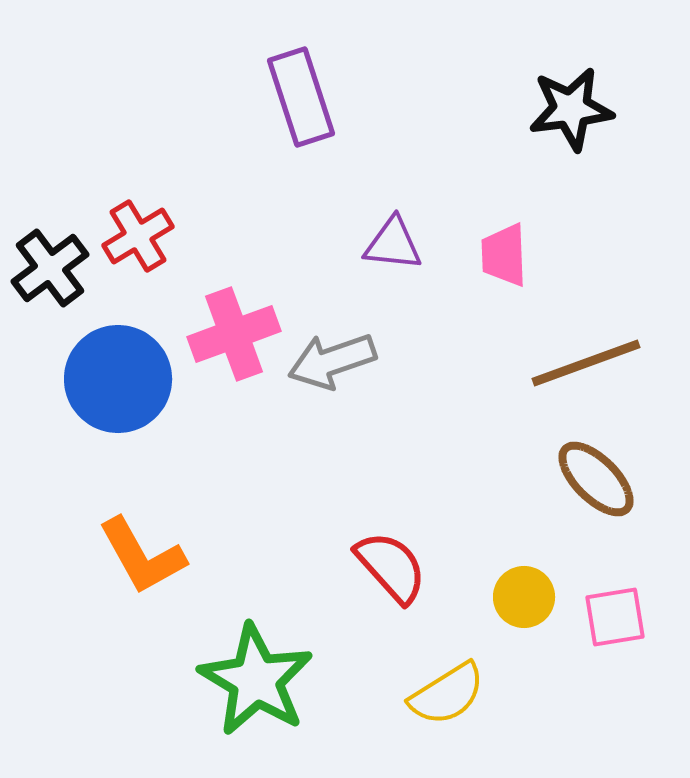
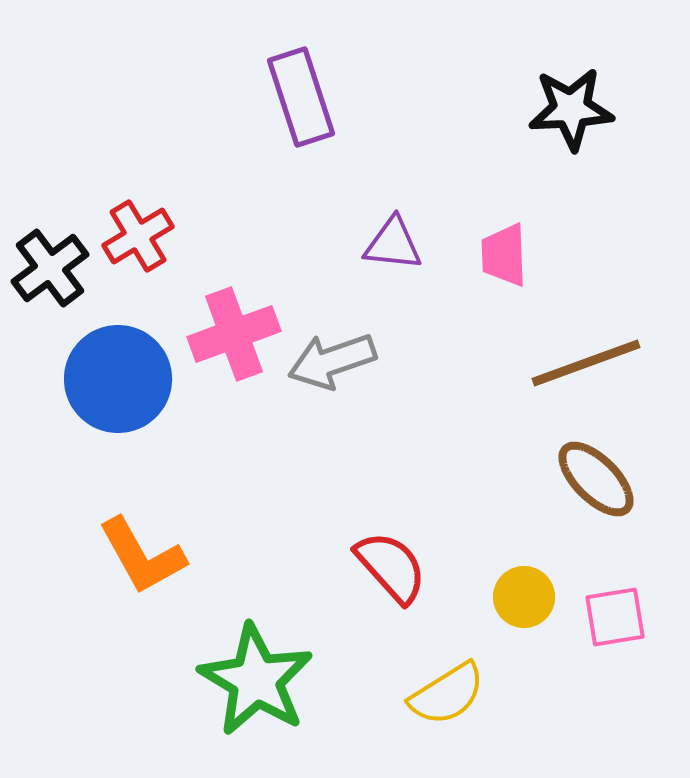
black star: rotated 4 degrees clockwise
